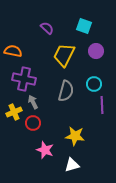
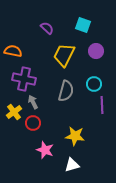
cyan square: moved 1 px left, 1 px up
yellow cross: rotated 14 degrees counterclockwise
